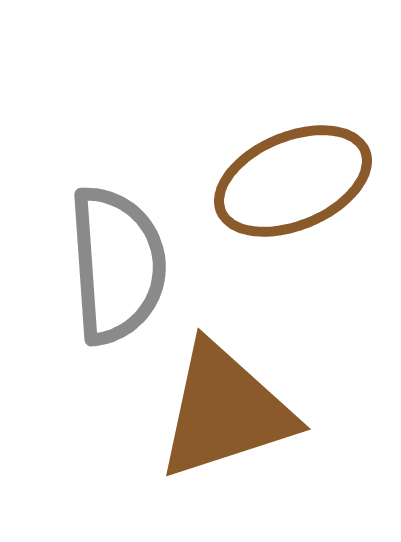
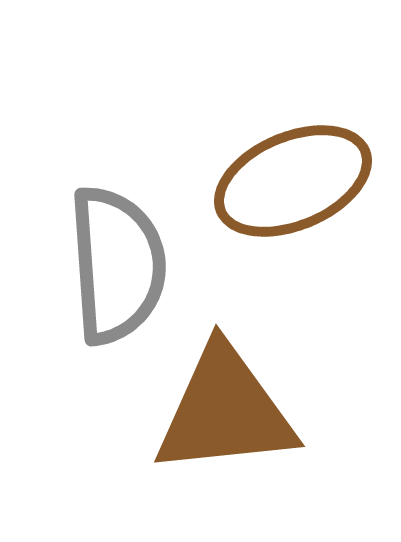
brown triangle: rotated 12 degrees clockwise
